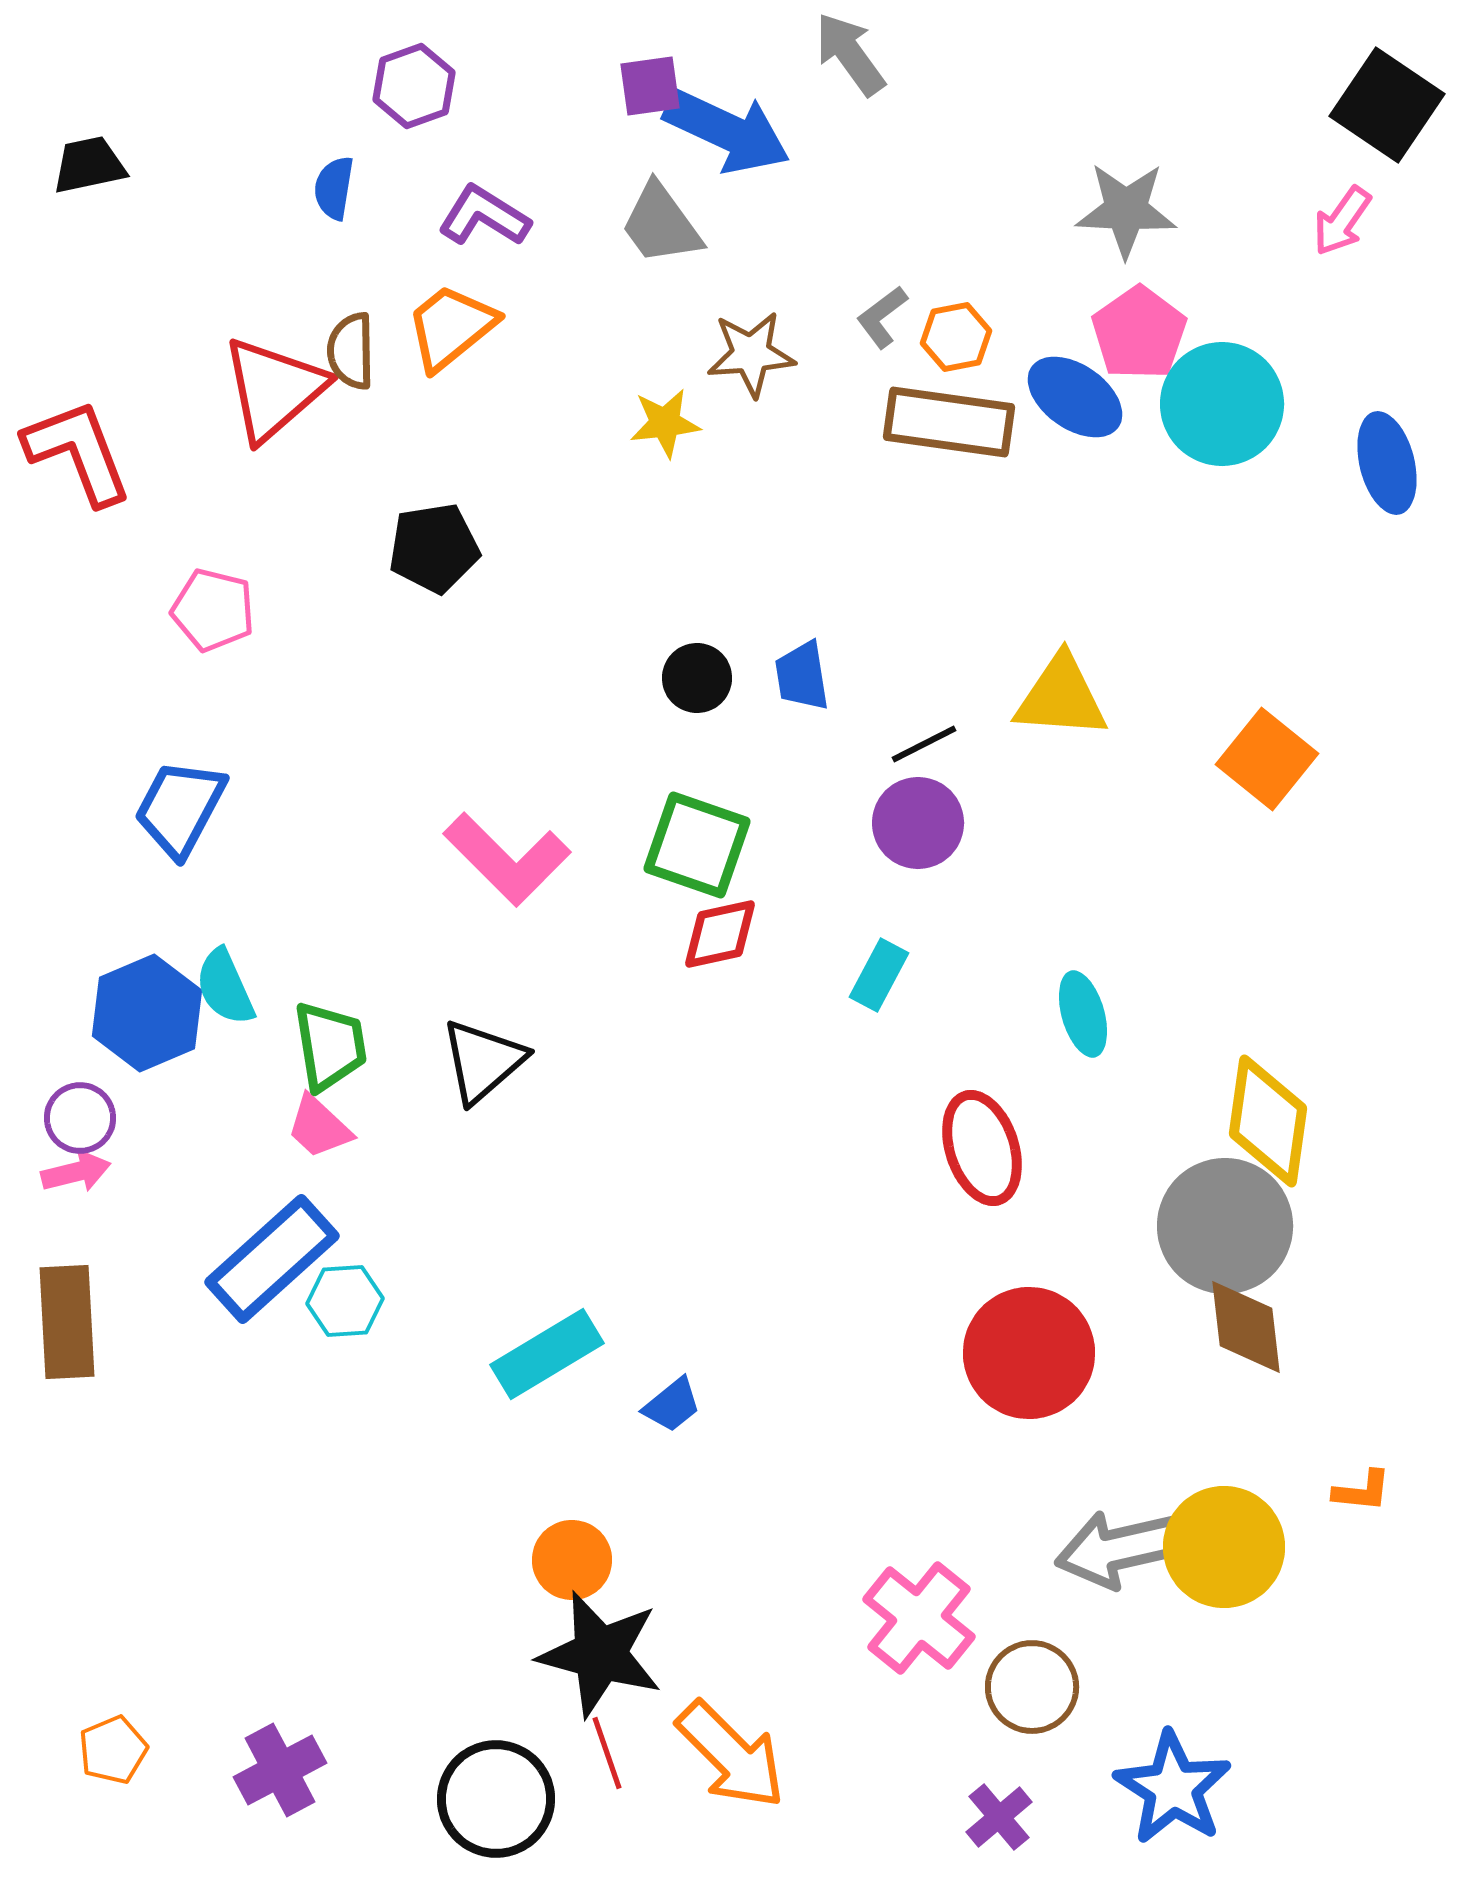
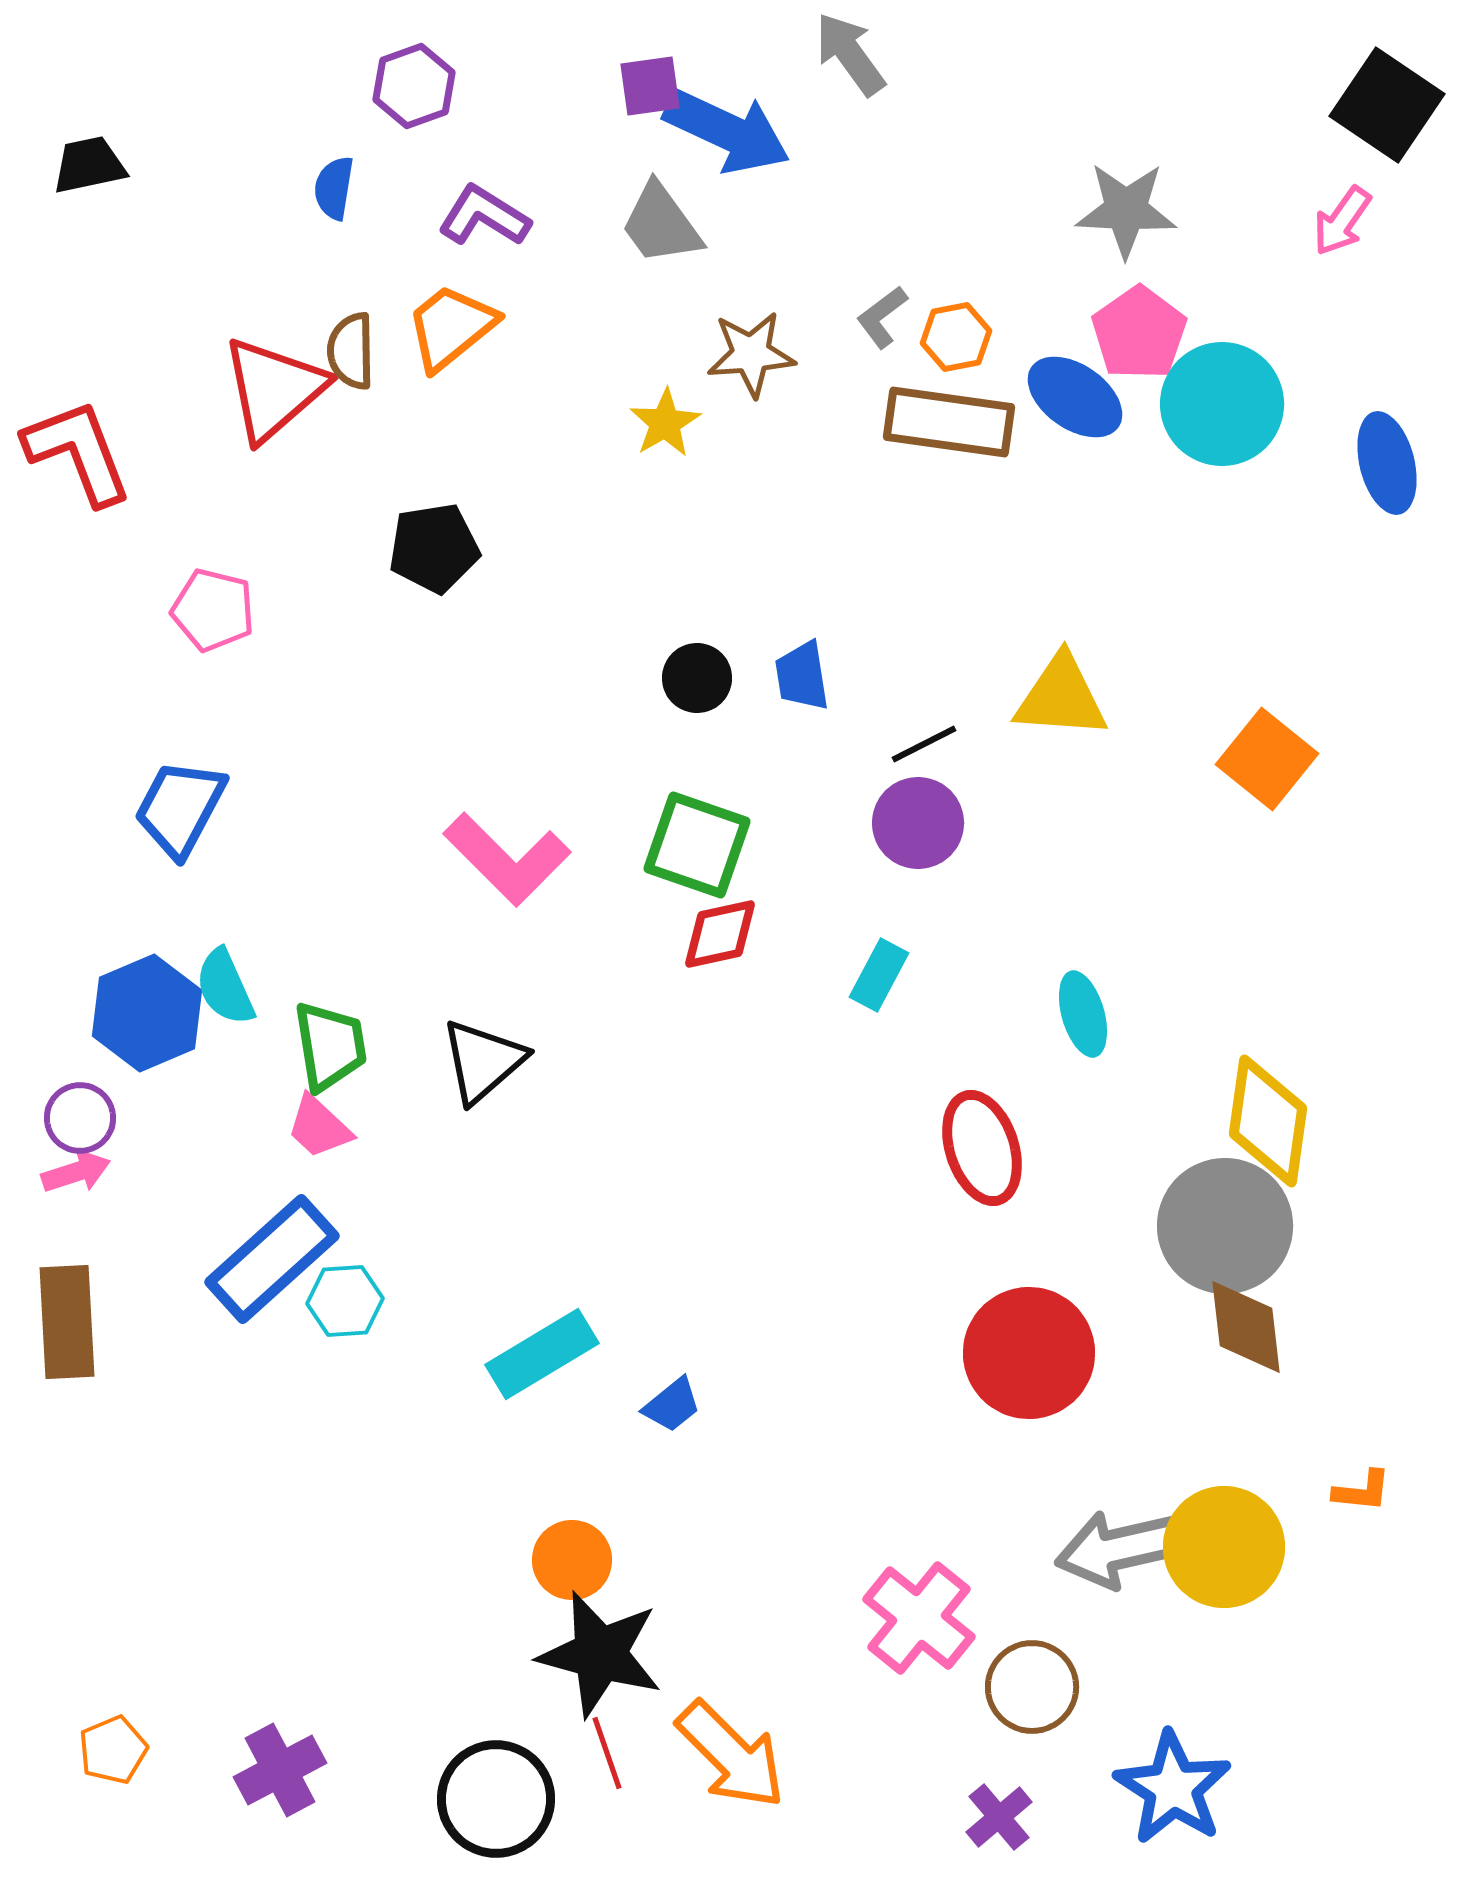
yellow star at (665, 423): rotated 24 degrees counterclockwise
pink arrow at (76, 1172): rotated 4 degrees counterclockwise
cyan rectangle at (547, 1354): moved 5 px left
